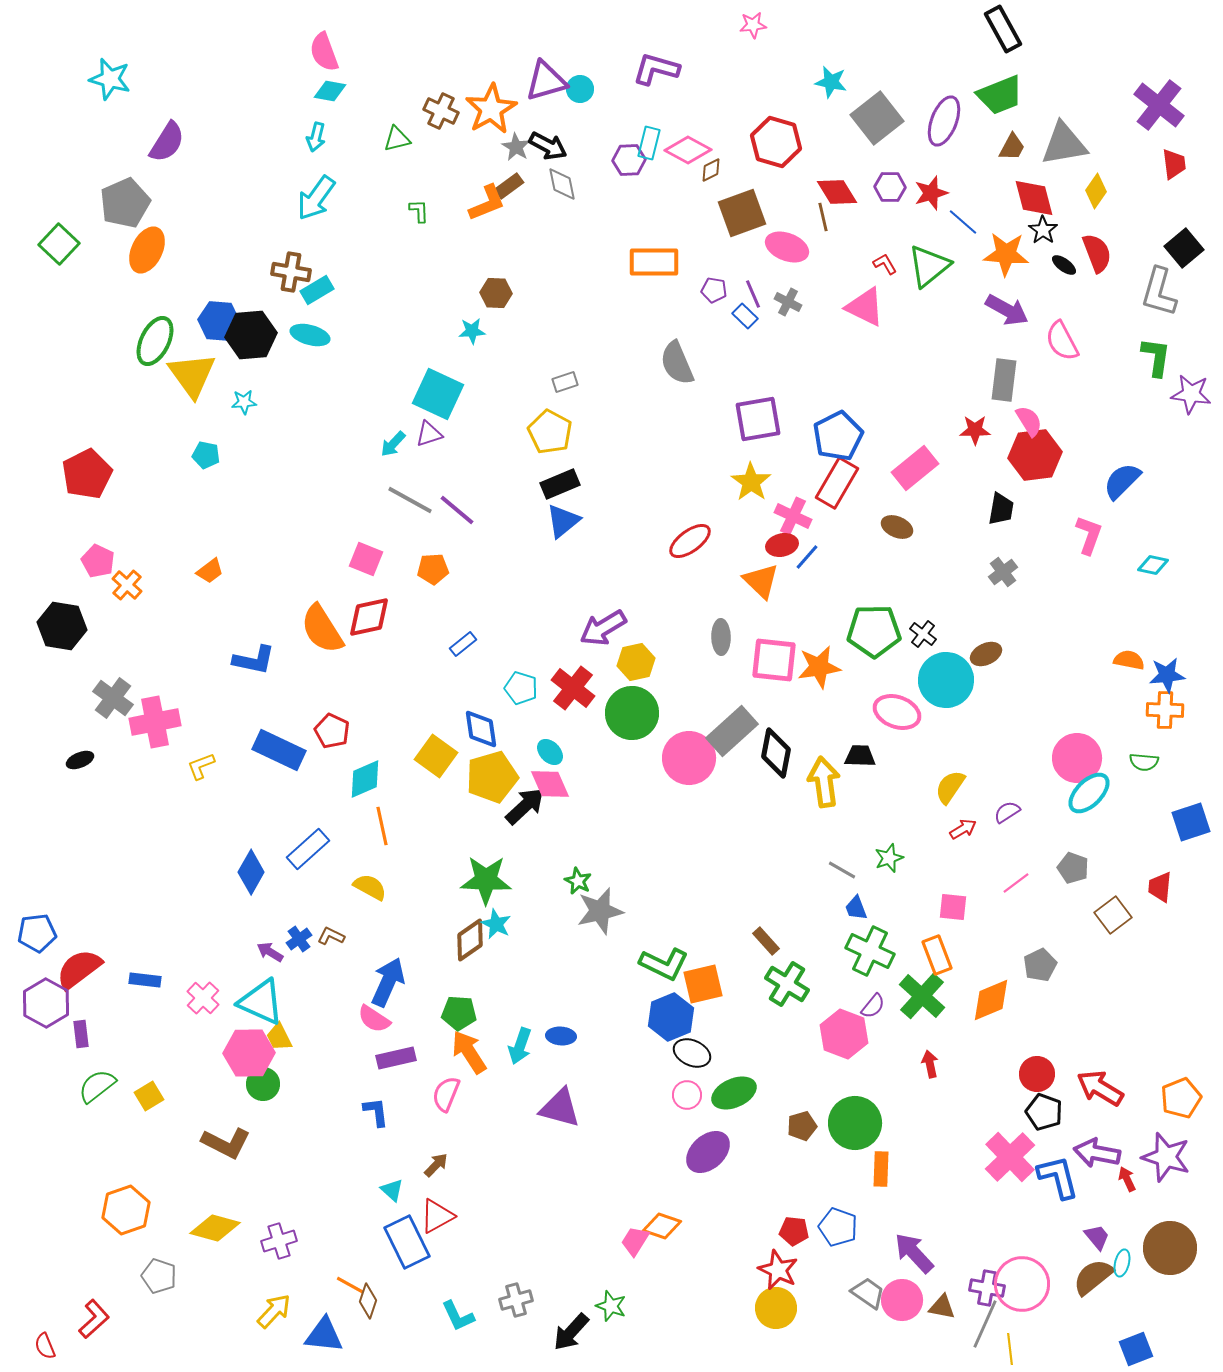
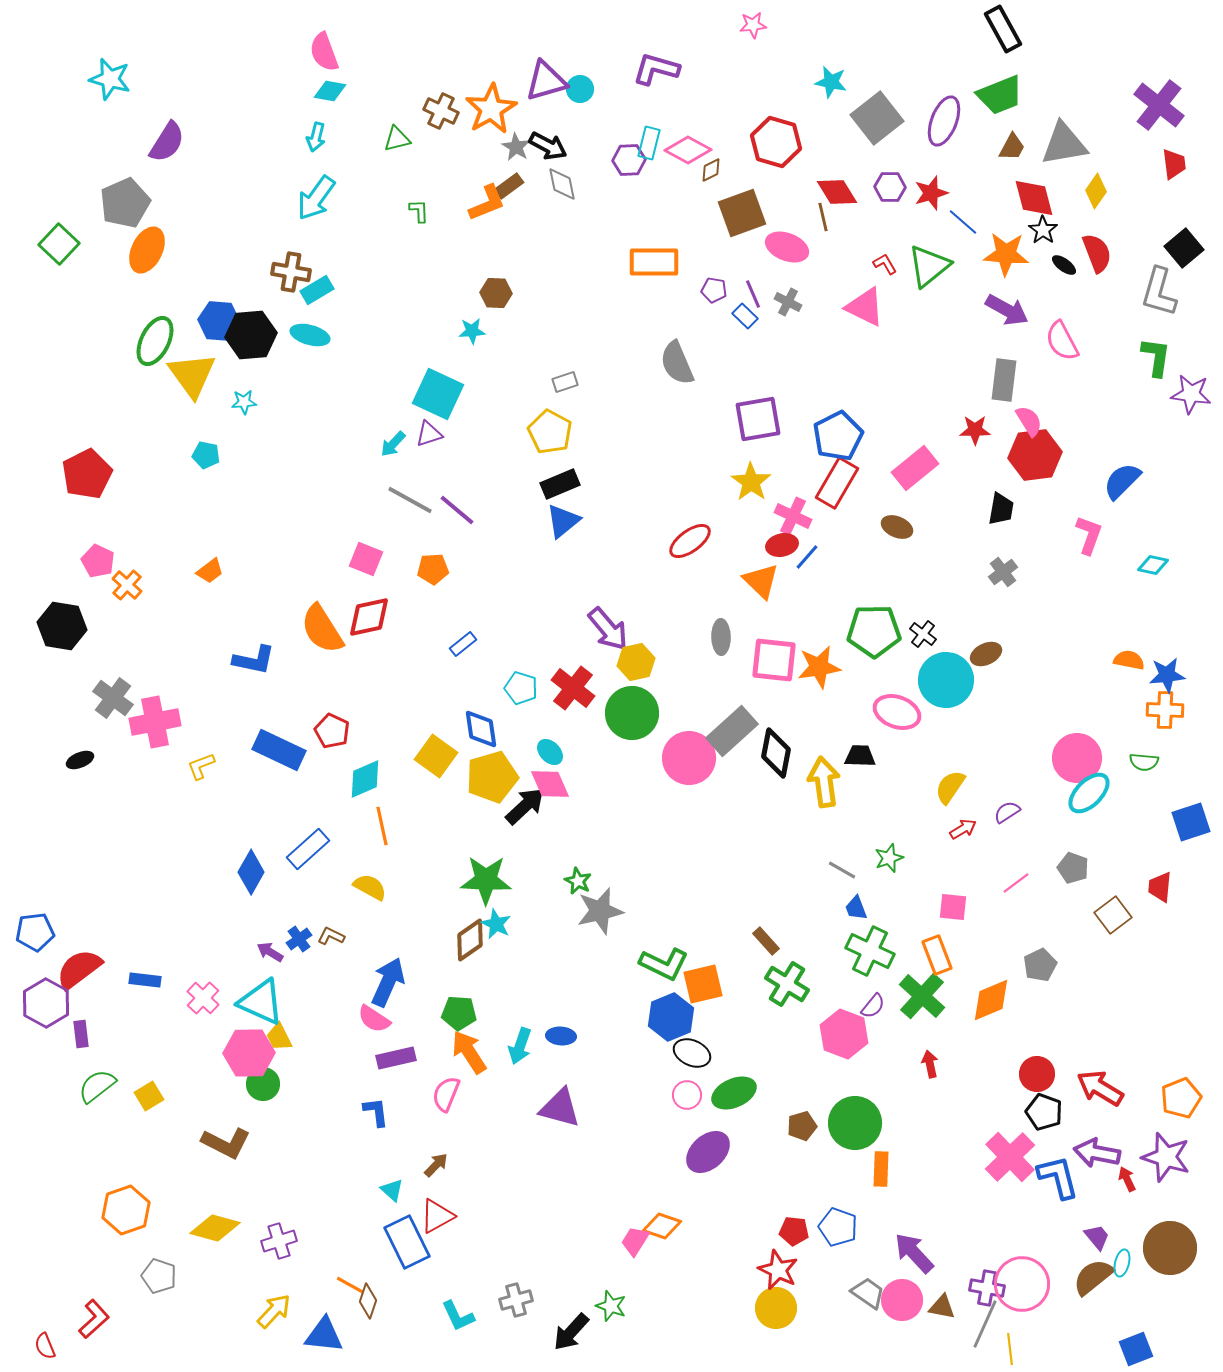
purple arrow at (603, 628): moved 5 px right, 1 px down; rotated 99 degrees counterclockwise
blue pentagon at (37, 933): moved 2 px left, 1 px up
